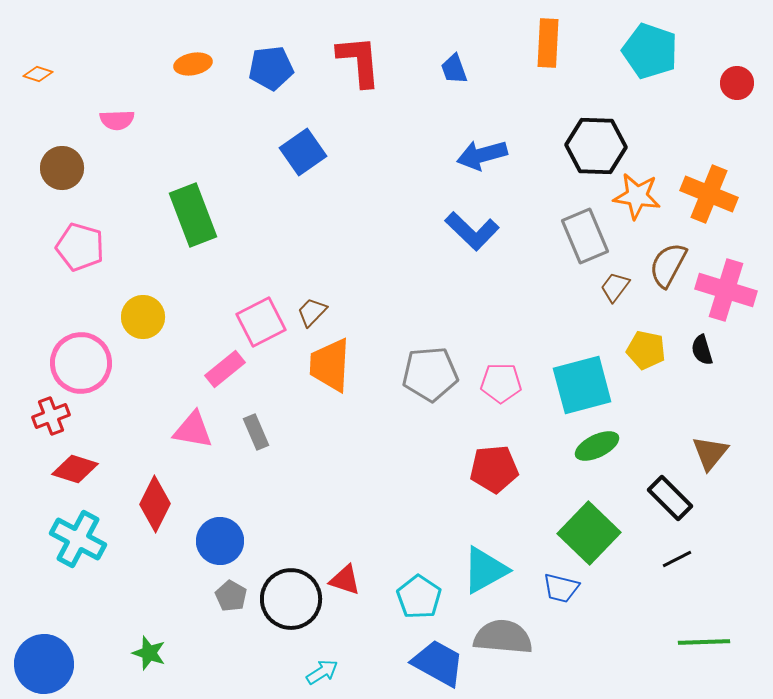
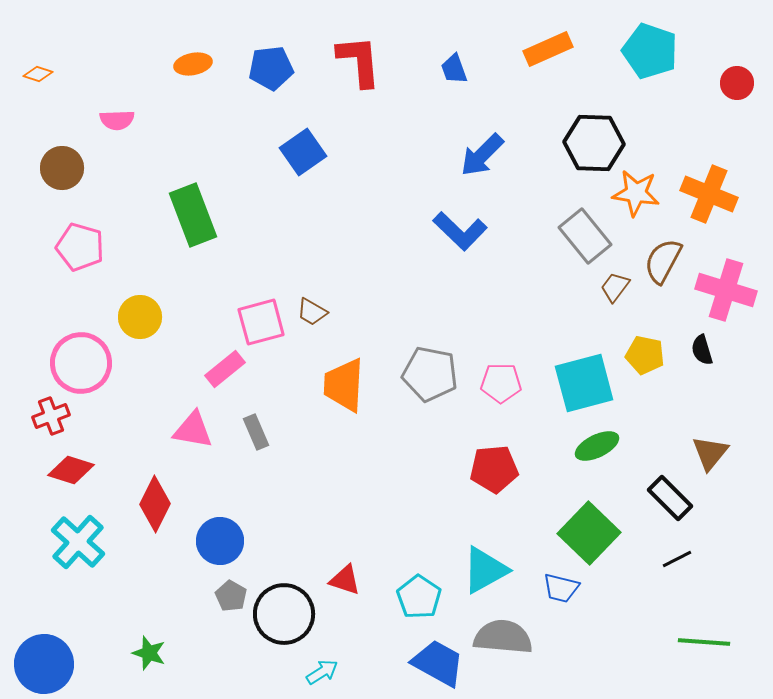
orange rectangle at (548, 43): moved 6 px down; rotated 63 degrees clockwise
black hexagon at (596, 146): moved 2 px left, 3 px up
blue arrow at (482, 155): rotated 30 degrees counterclockwise
orange star at (637, 196): moved 1 px left, 3 px up
blue L-shape at (472, 231): moved 12 px left
gray rectangle at (585, 236): rotated 16 degrees counterclockwise
brown semicircle at (668, 265): moved 5 px left, 4 px up
brown trapezoid at (312, 312): rotated 104 degrees counterclockwise
yellow circle at (143, 317): moved 3 px left
pink square at (261, 322): rotated 12 degrees clockwise
yellow pentagon at (646, 350): moved 1 px left, 5 px down
orange trapezoid at (330, 365): moved 14 px right, 20 px down
gray pentagon at (430, 374): rotated 16 degrees clockwise
cyan square at (582, 385): moved 2 px right, 2 px up
red diamond at (75, 469): moved 4 px left, 1 px down
cyan cross at (78, 539): moved 3 px down; rotated 14 degrees clockwise
black circle at (291, 599): moved 7 px left, 15 px down
green line at (704, 642): rotated 6 degrees clockwise
